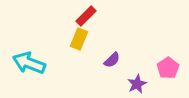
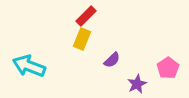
yellow rectangle: moved 3 px right
cyan arrow: moved 3 px down
